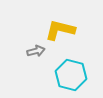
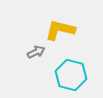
gray arrow: moved 1 px down; rotated 12 degrees counterclockwise
